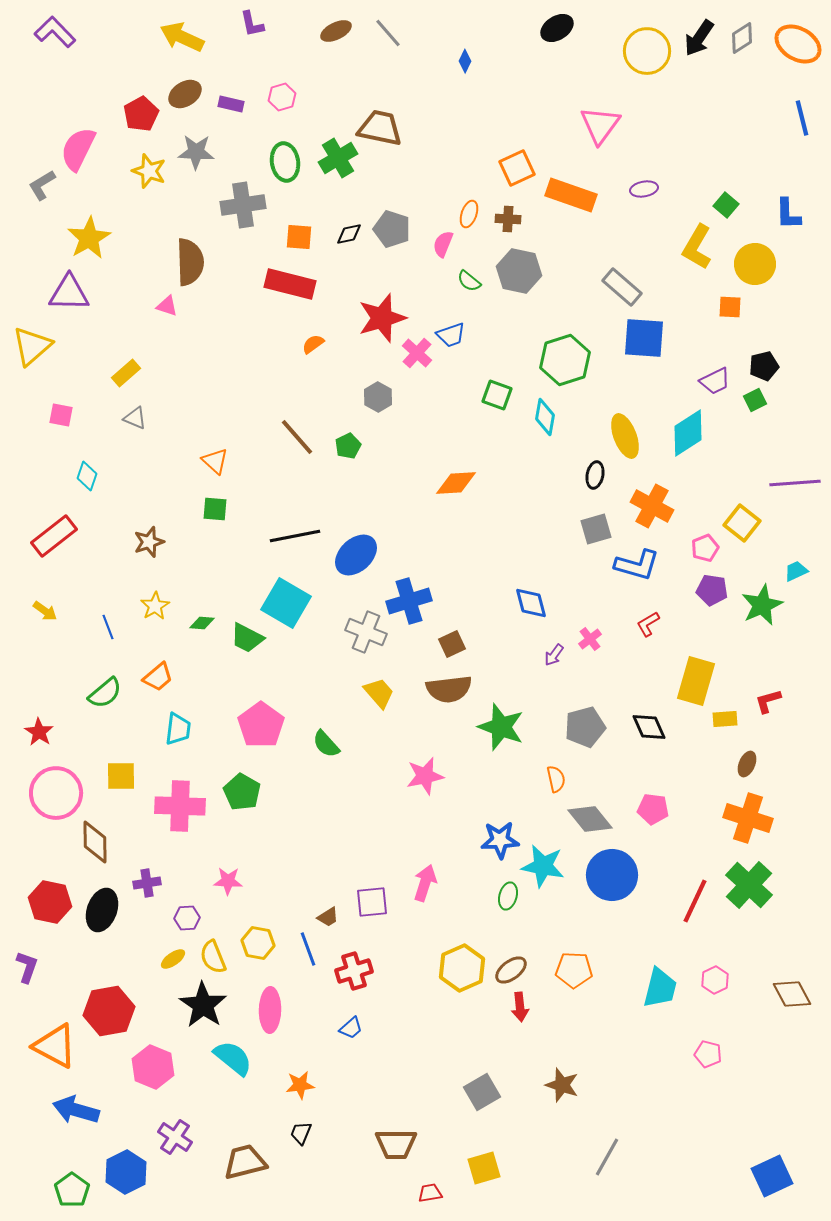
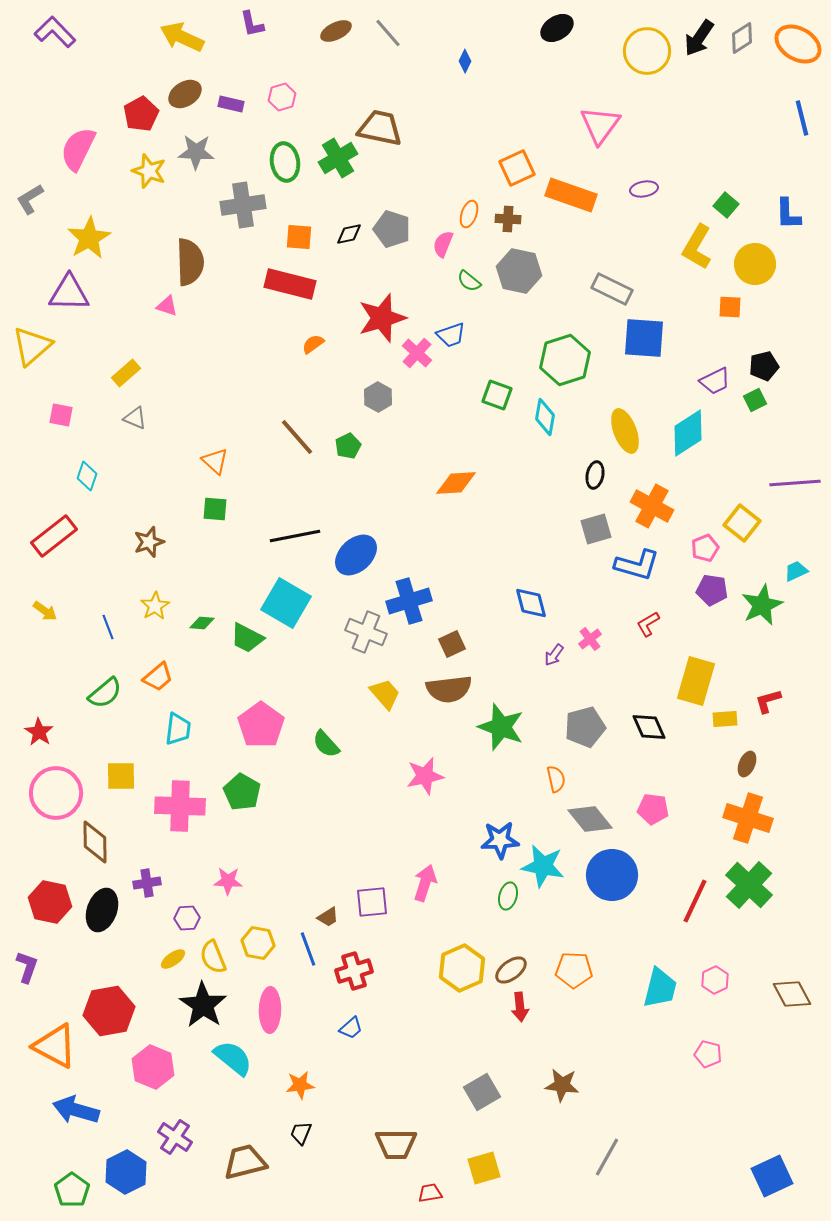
gray L-shape at (42, 185): moved 12 px left, 14 px down
gray rectangle at (622, 287): moved 10 px left, 2 px down; rotated 15 degrees counterclockwise
yellow ellipse at (625, 436): moved 5 px up
yellow trapezoid at (379, 693): moved 6 px right, 1 px down
brown star at (562, 1085): rotated 12 degrees counterclockwise
